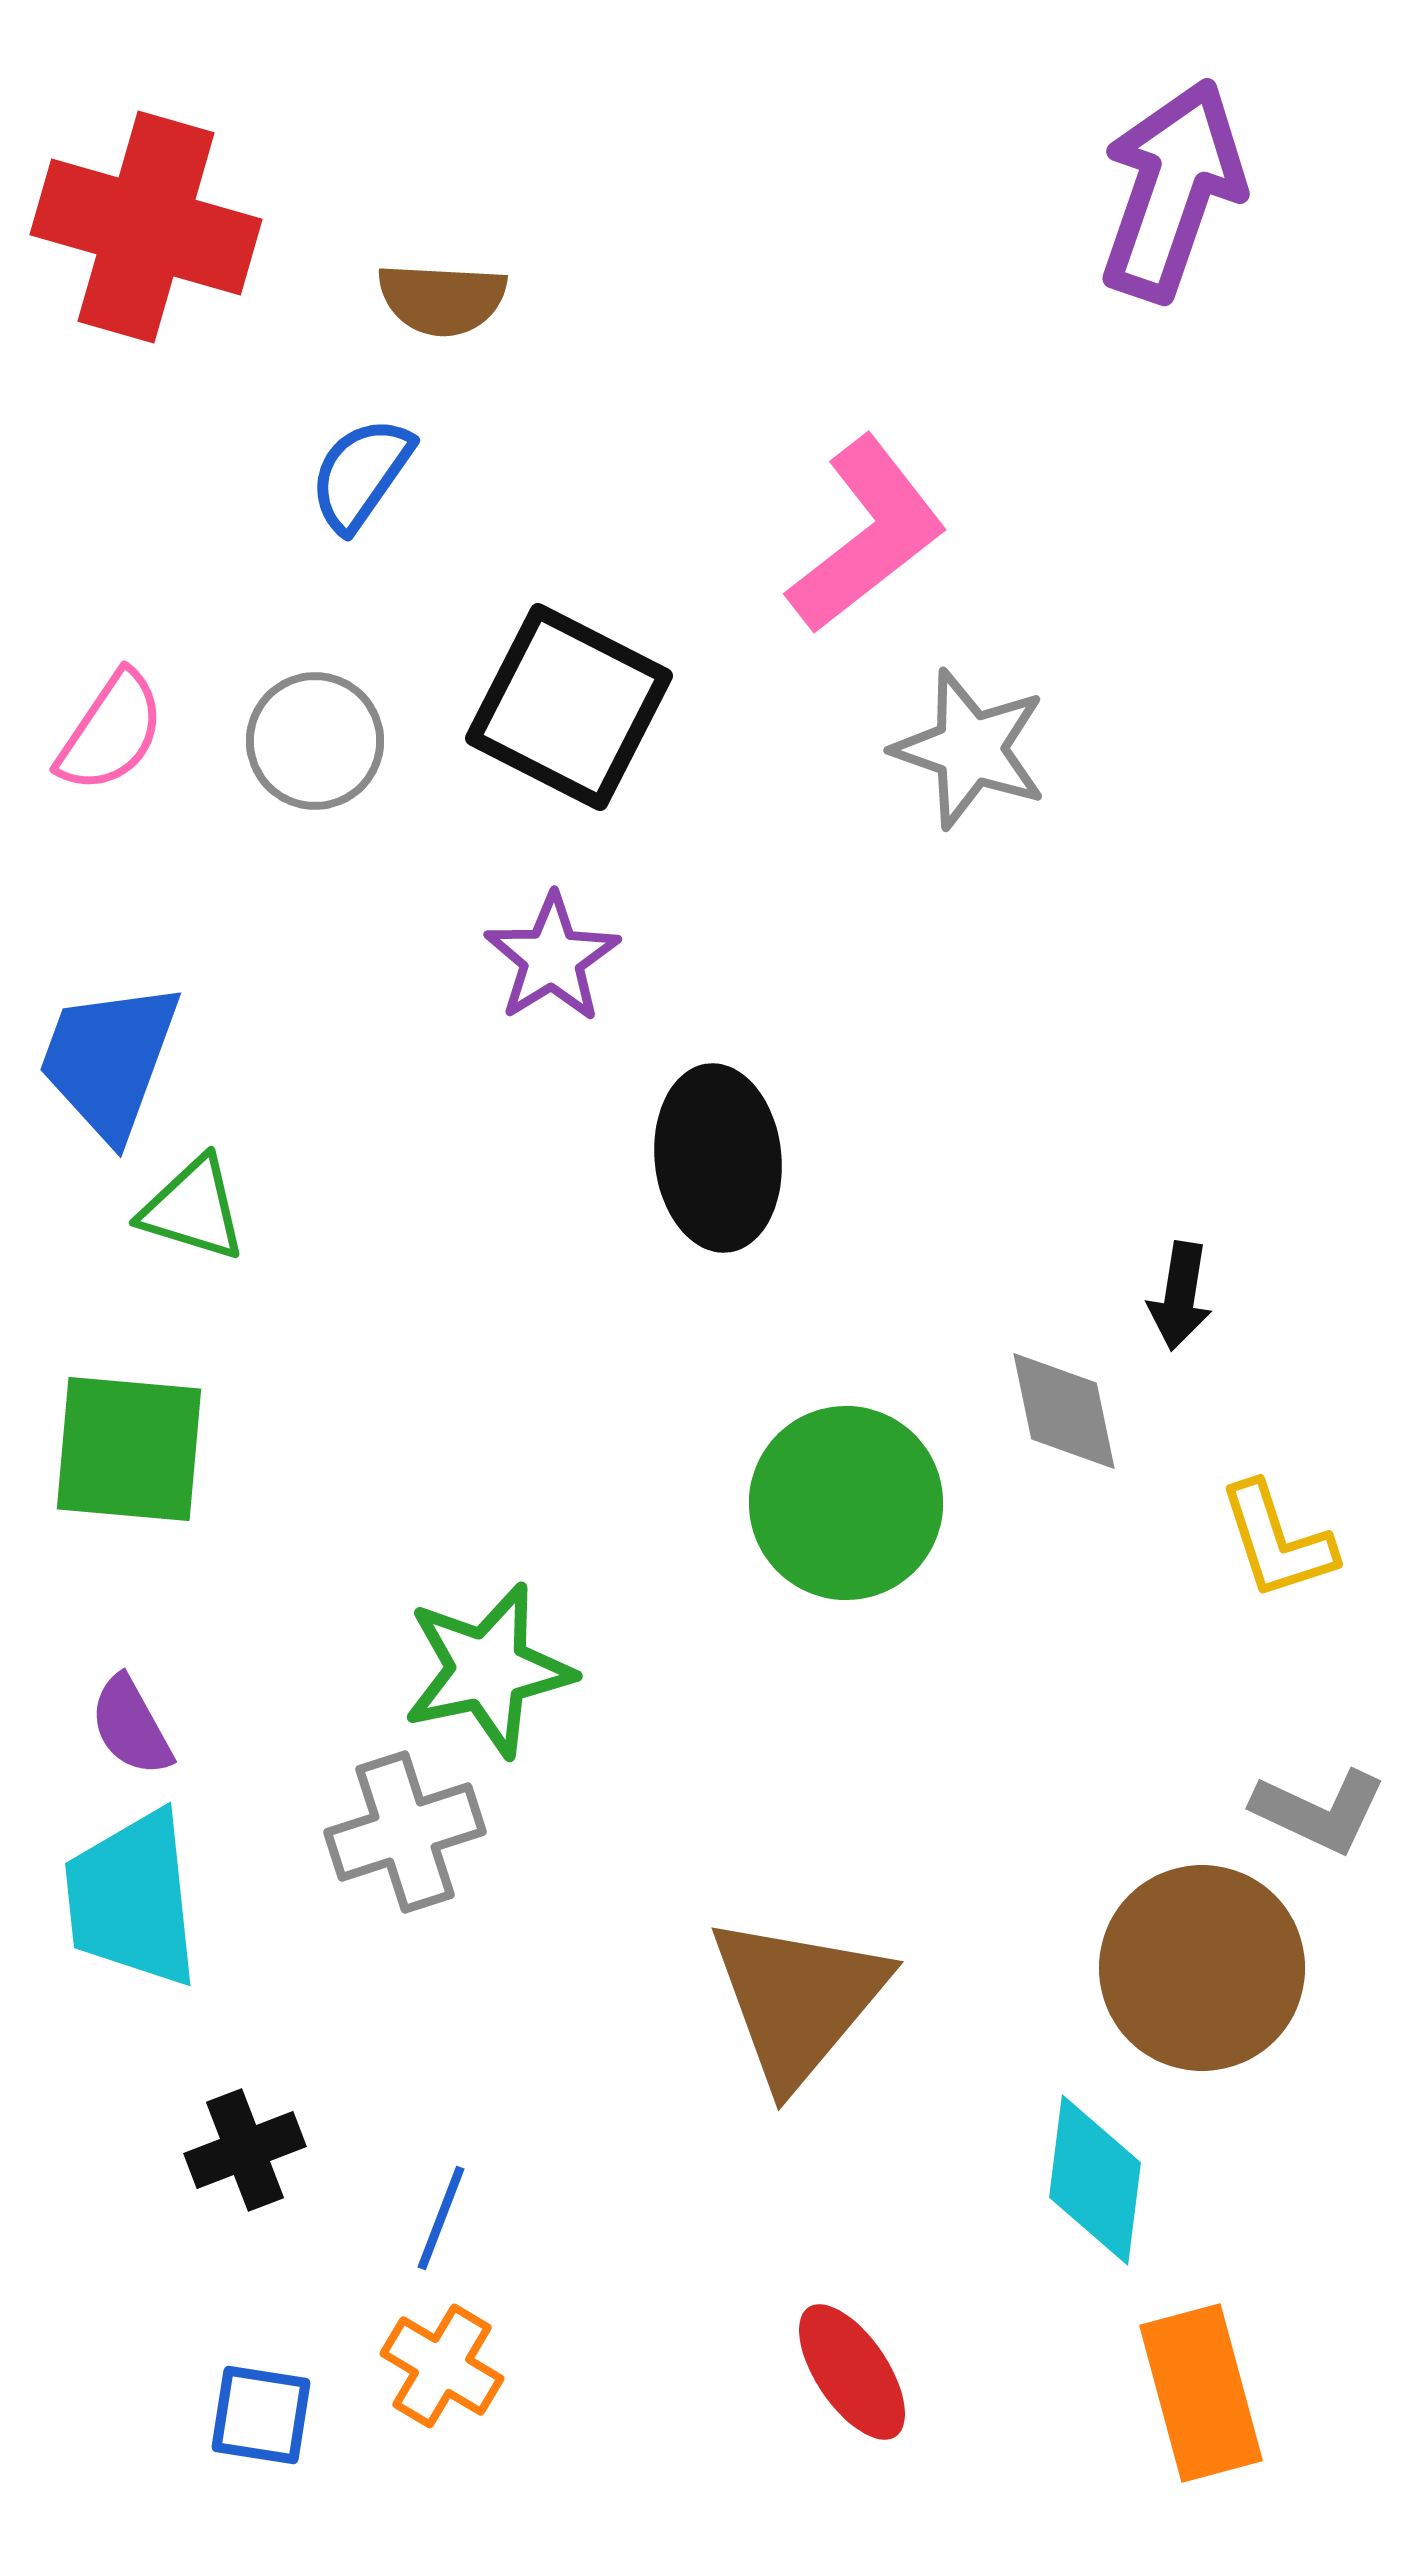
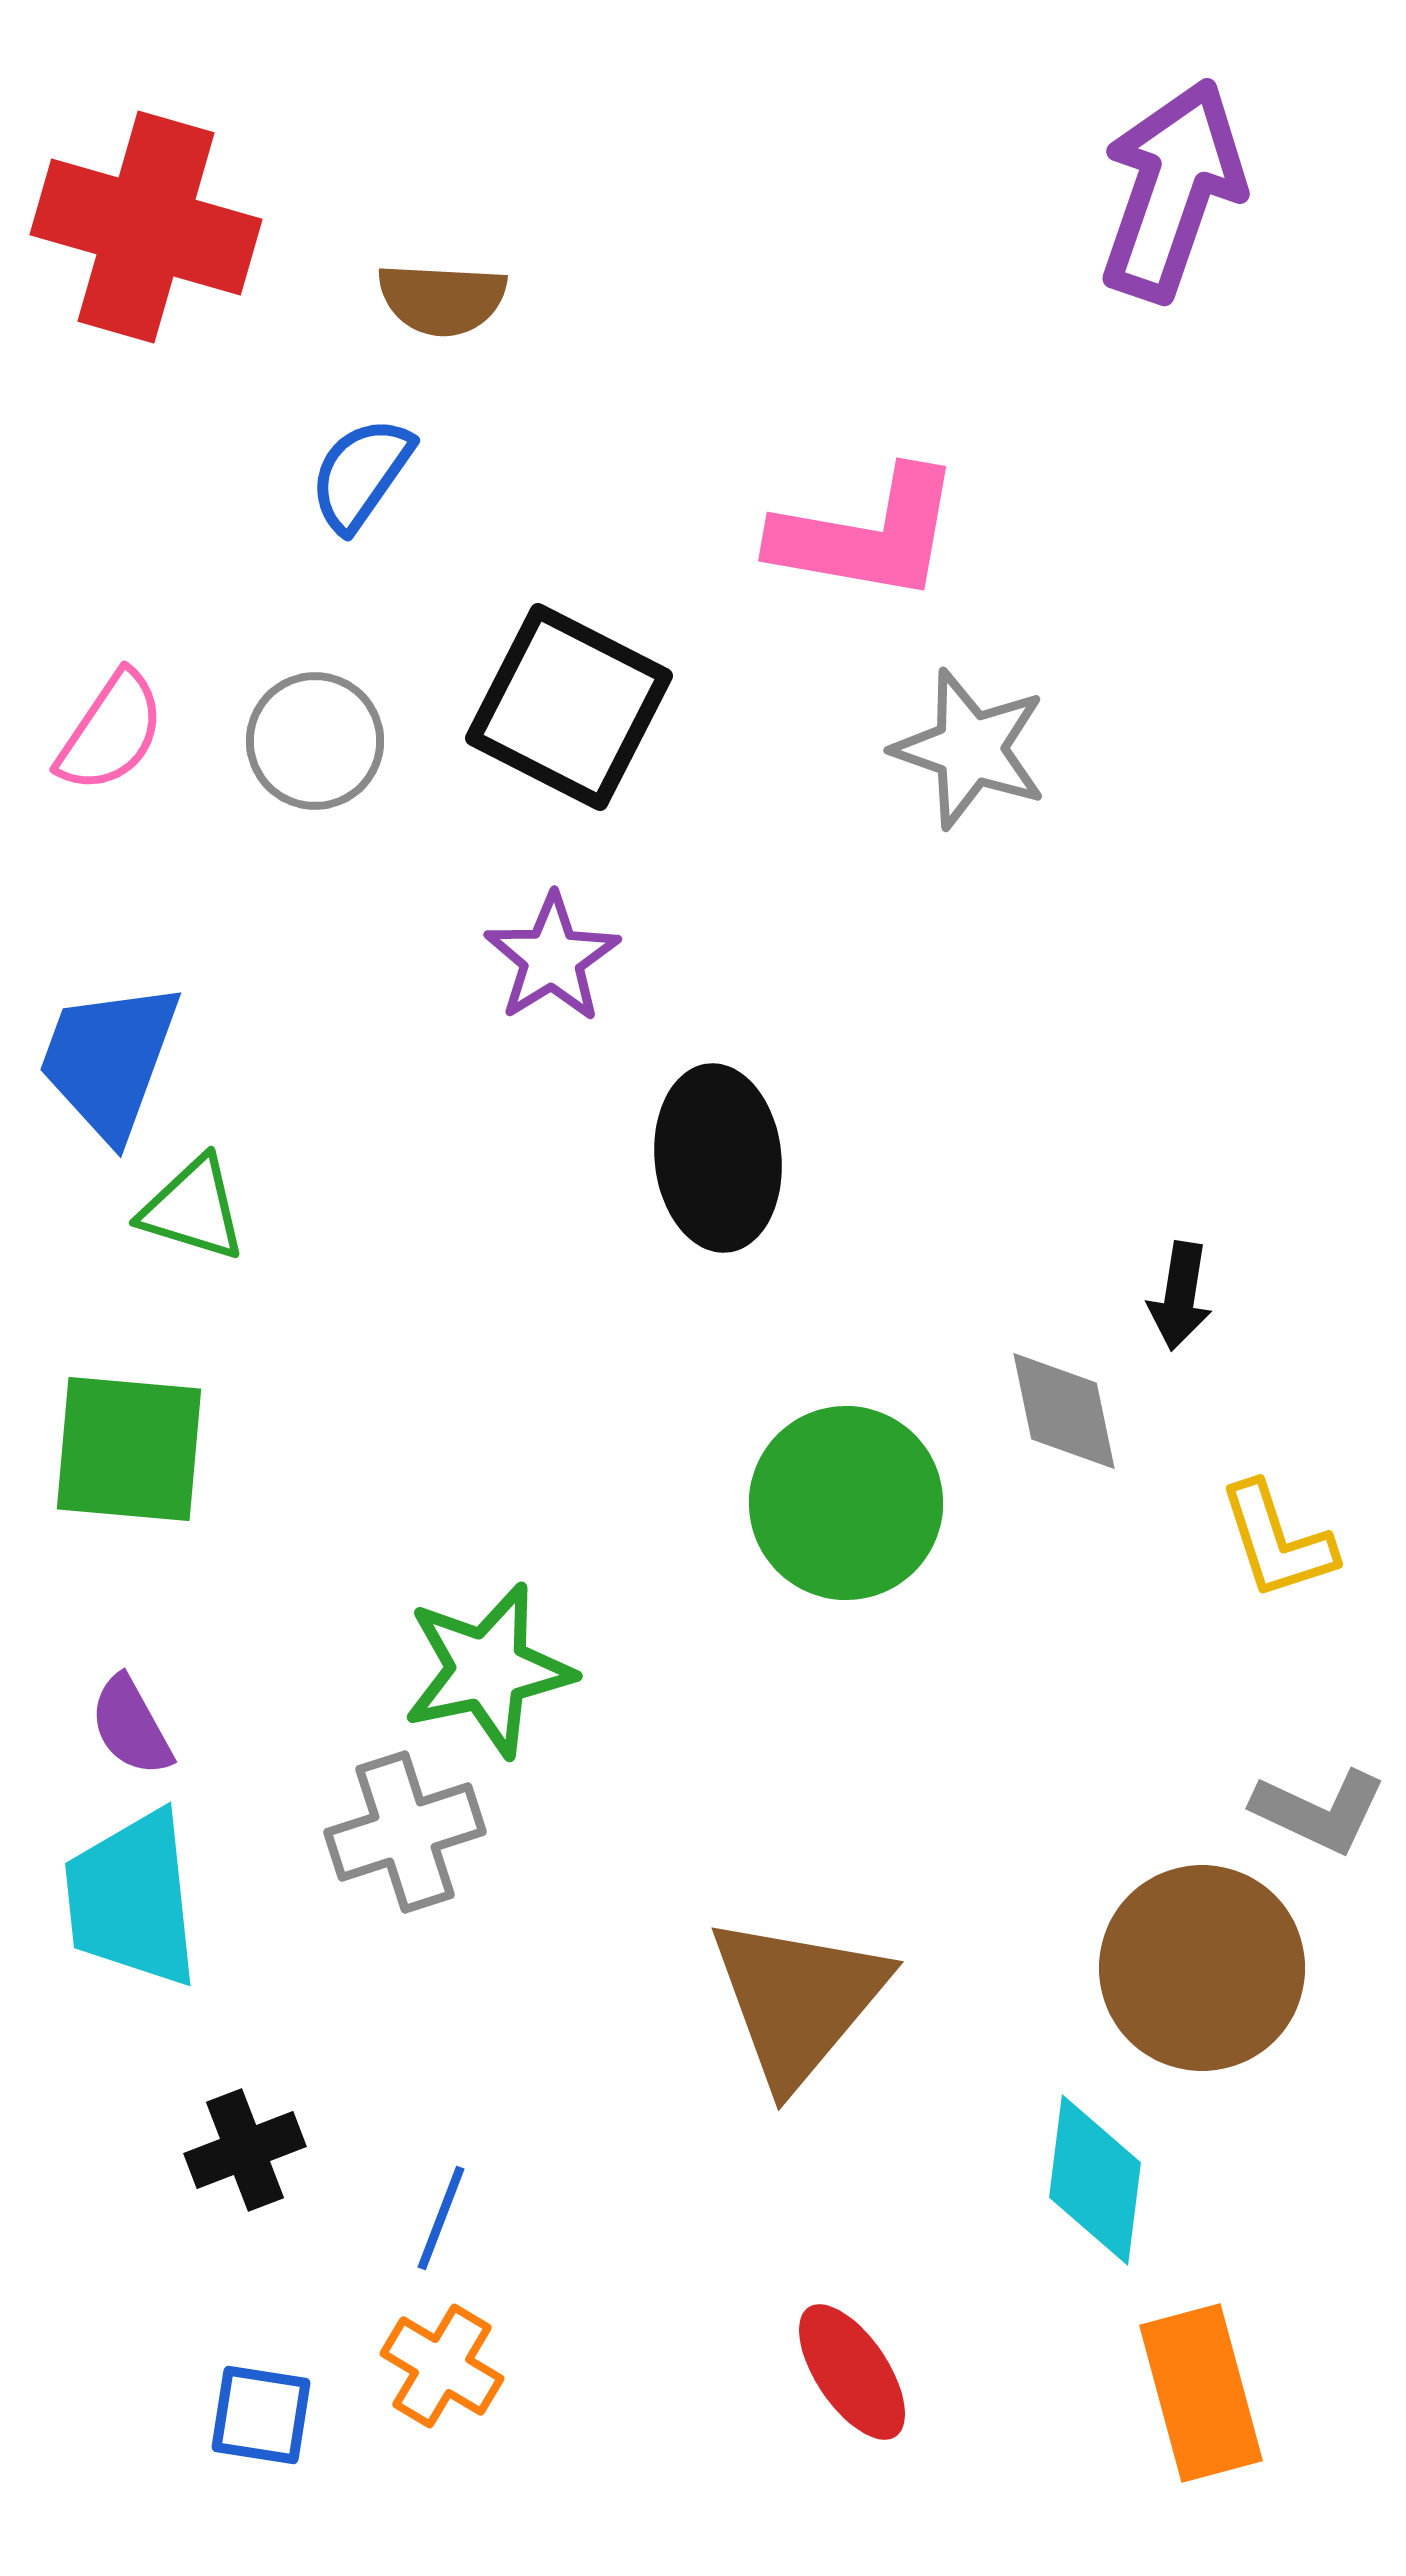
pink L-shape: rotated 48 degrees clockwise
